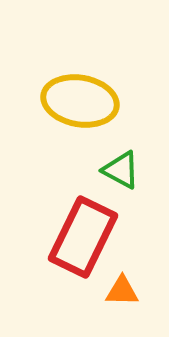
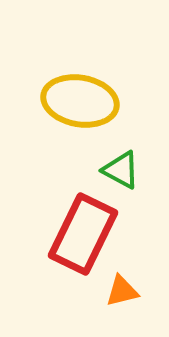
red rectangle: moved 3 px up
orange triangle: rotated 15 degrees counterclockwise
